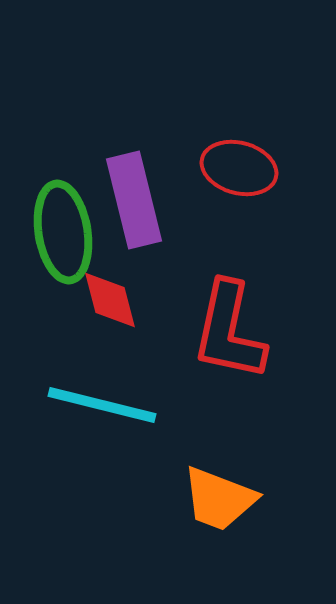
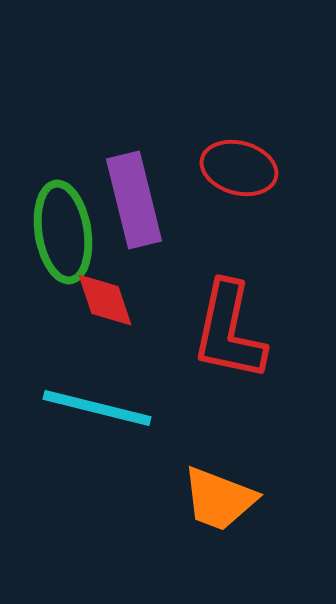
red diamond: moved 5 px left; rotated 4 degrees counterclockwise
cyan line: moved 5 px left, 3 px down
